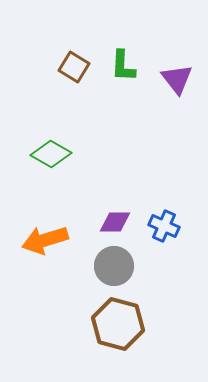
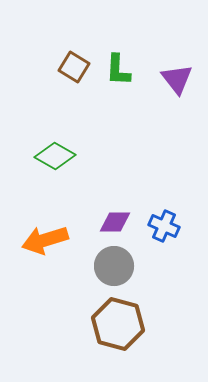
green L-shape: moved 5 px left, 4 px down
green diamond: moved 4 px right, 2 px down
